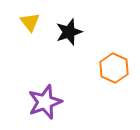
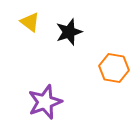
yellow triangle: rotated 15 degrees counterclockwise
orange hexagon: rotated 16 degrees counterclockwise
